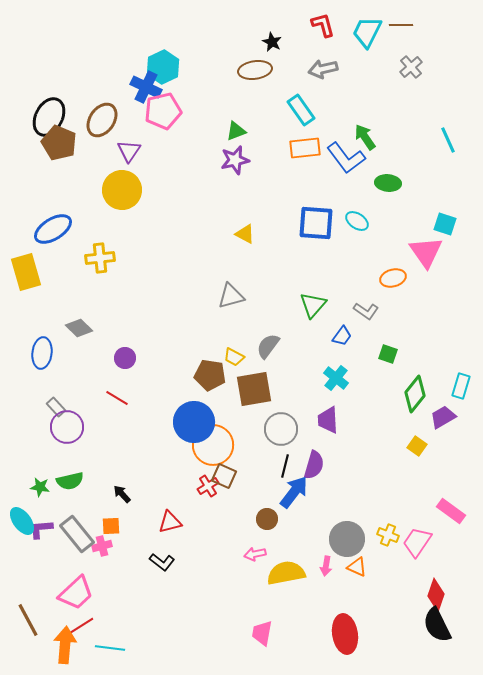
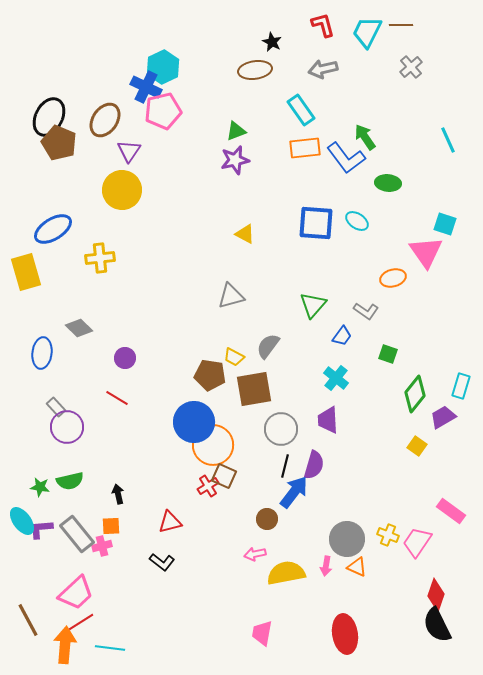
brown ellipse at (102, 120): moved 3 px right
black arrow at (122, 494): moved 4 px left; rotated 30 degrees clockwise
red line at (81, 626): moved 4 px up
